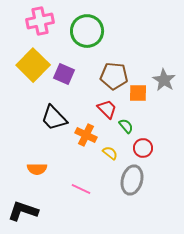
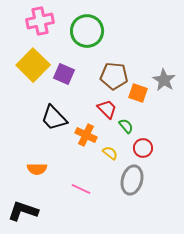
orange square: rotated 18 degrees clockwise
